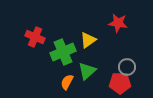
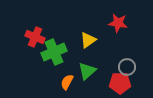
green cross: moved 9 px left
